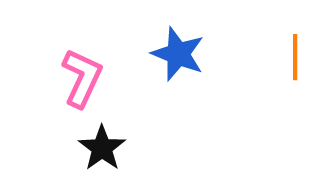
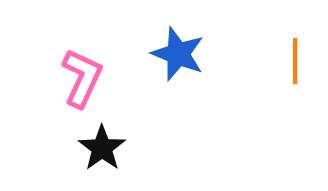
orange line: moved 4 px down
